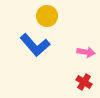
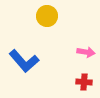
blue L-shape: moved 11 px left, 16 px down
red cross: rotated 28 degrees counterclockwise
